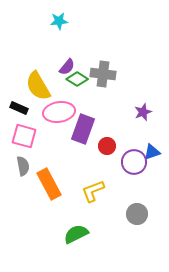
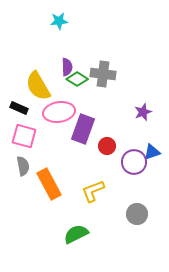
purple semicircle: rotated 42 degrees counterclockwise
